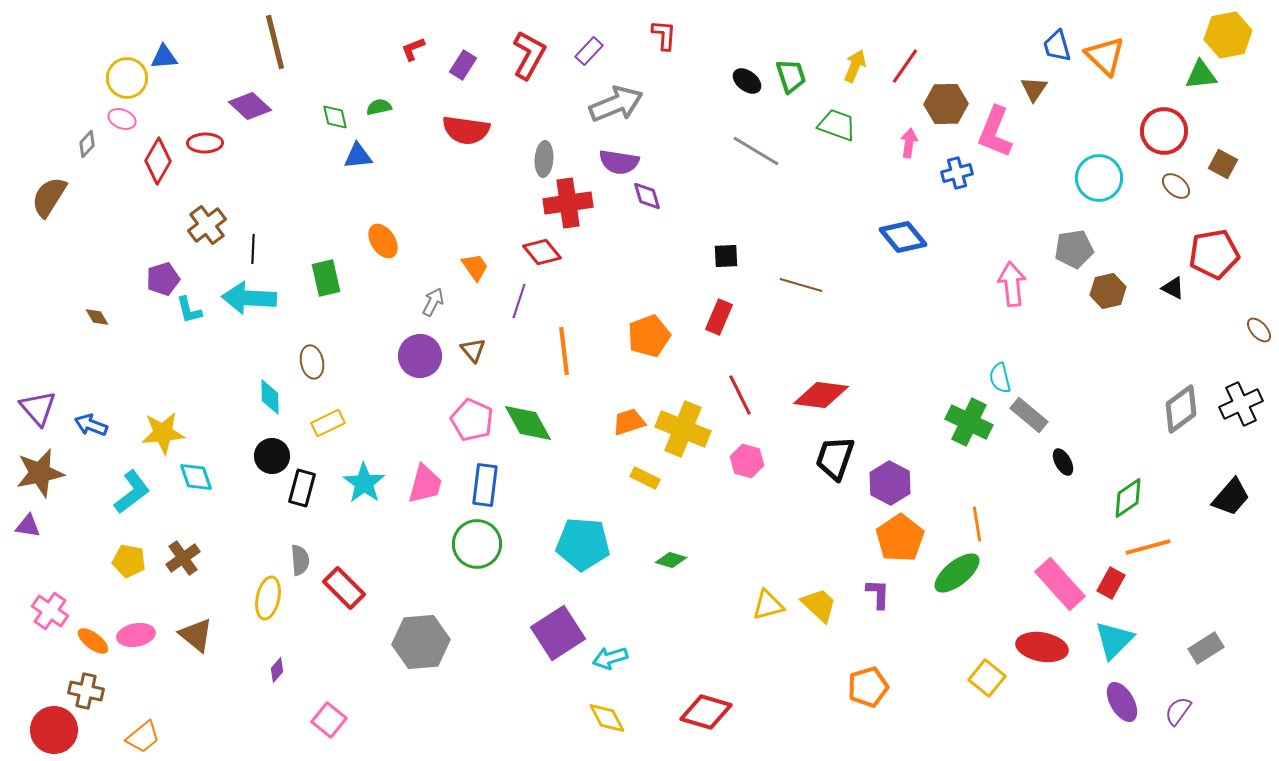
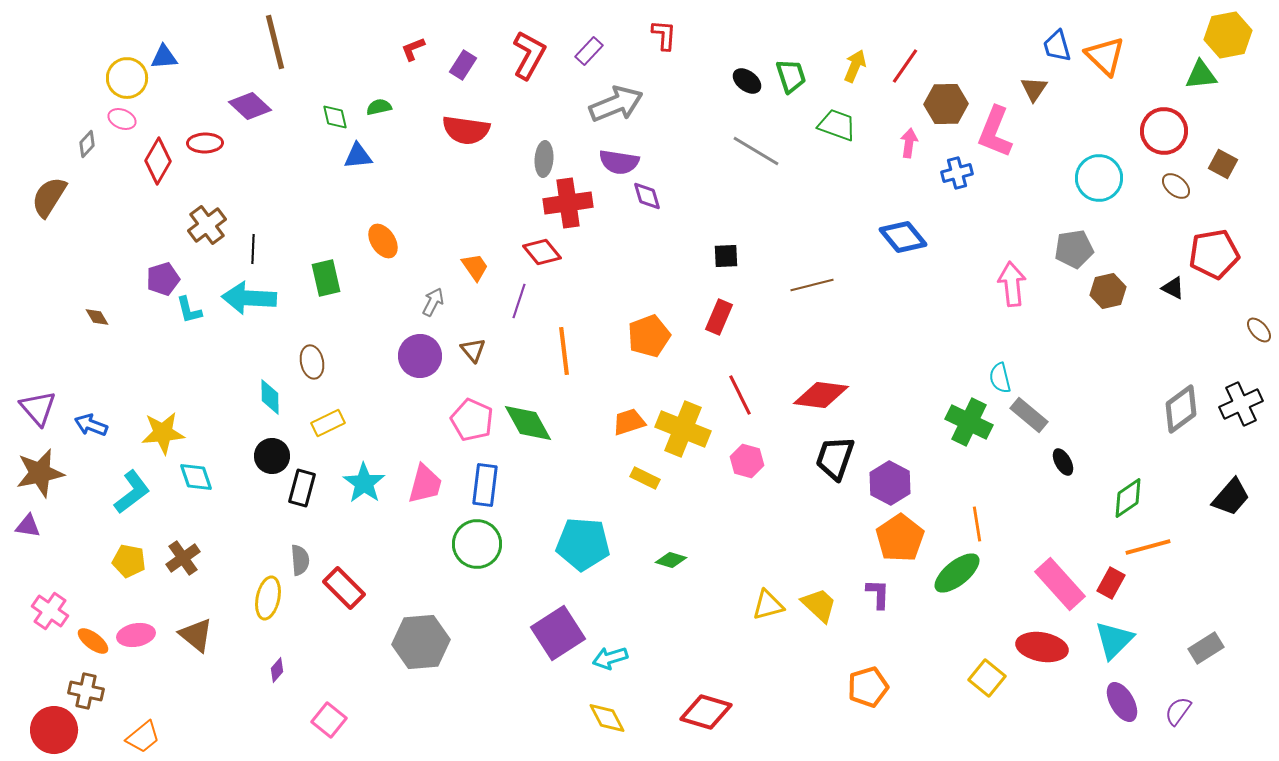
brown line at (801, 285): moved 11 px right; rotated 30 degrees counterclockwise
